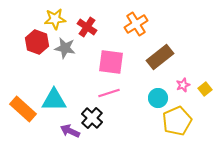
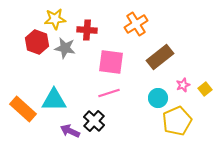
red cross: moved 3 px down; rotated 30 degrees counterclockwise
black cross: moved 2 px right, 3 px down
